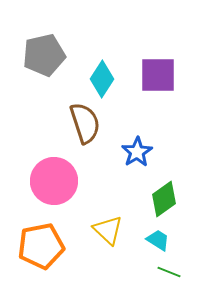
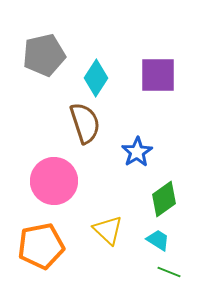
cyan diamond: moved 6 px left, 1 px up
